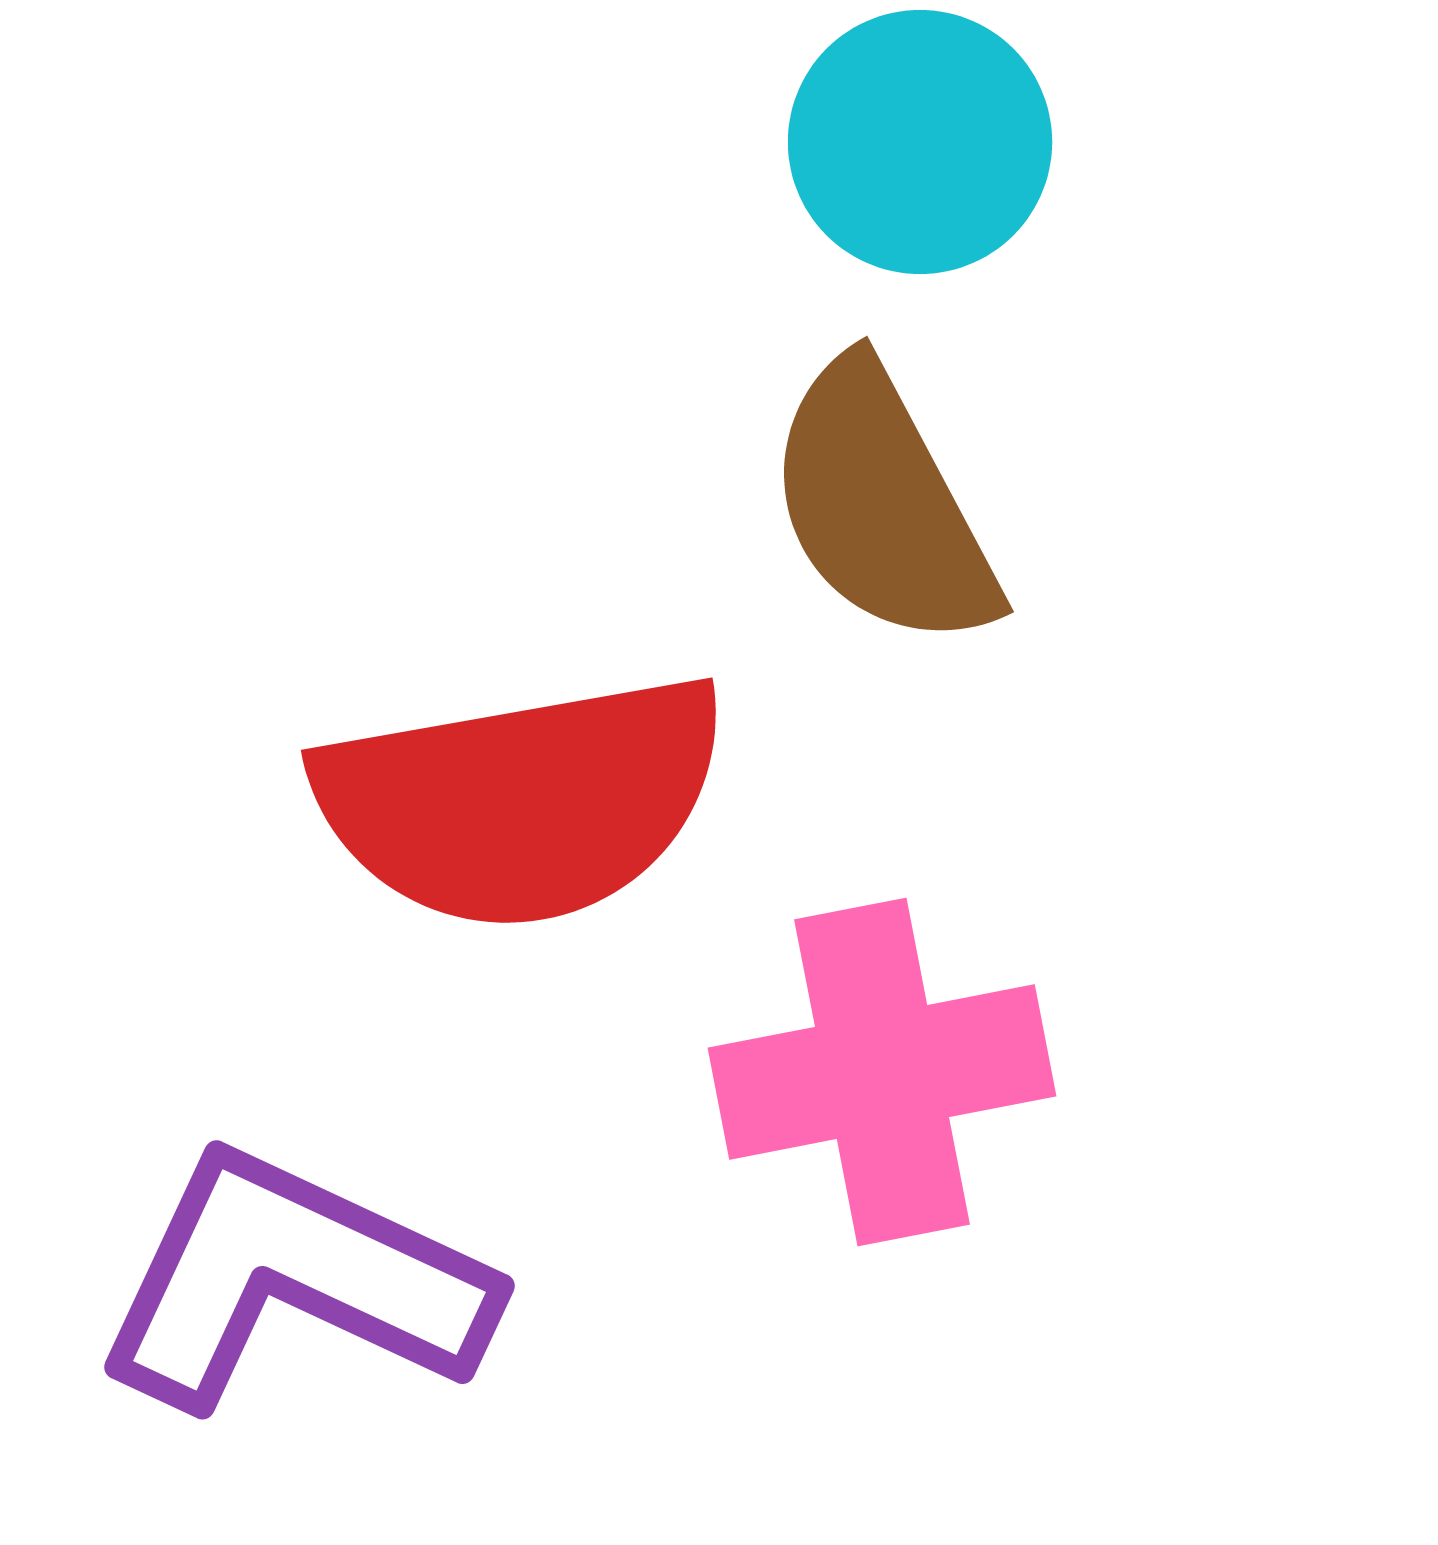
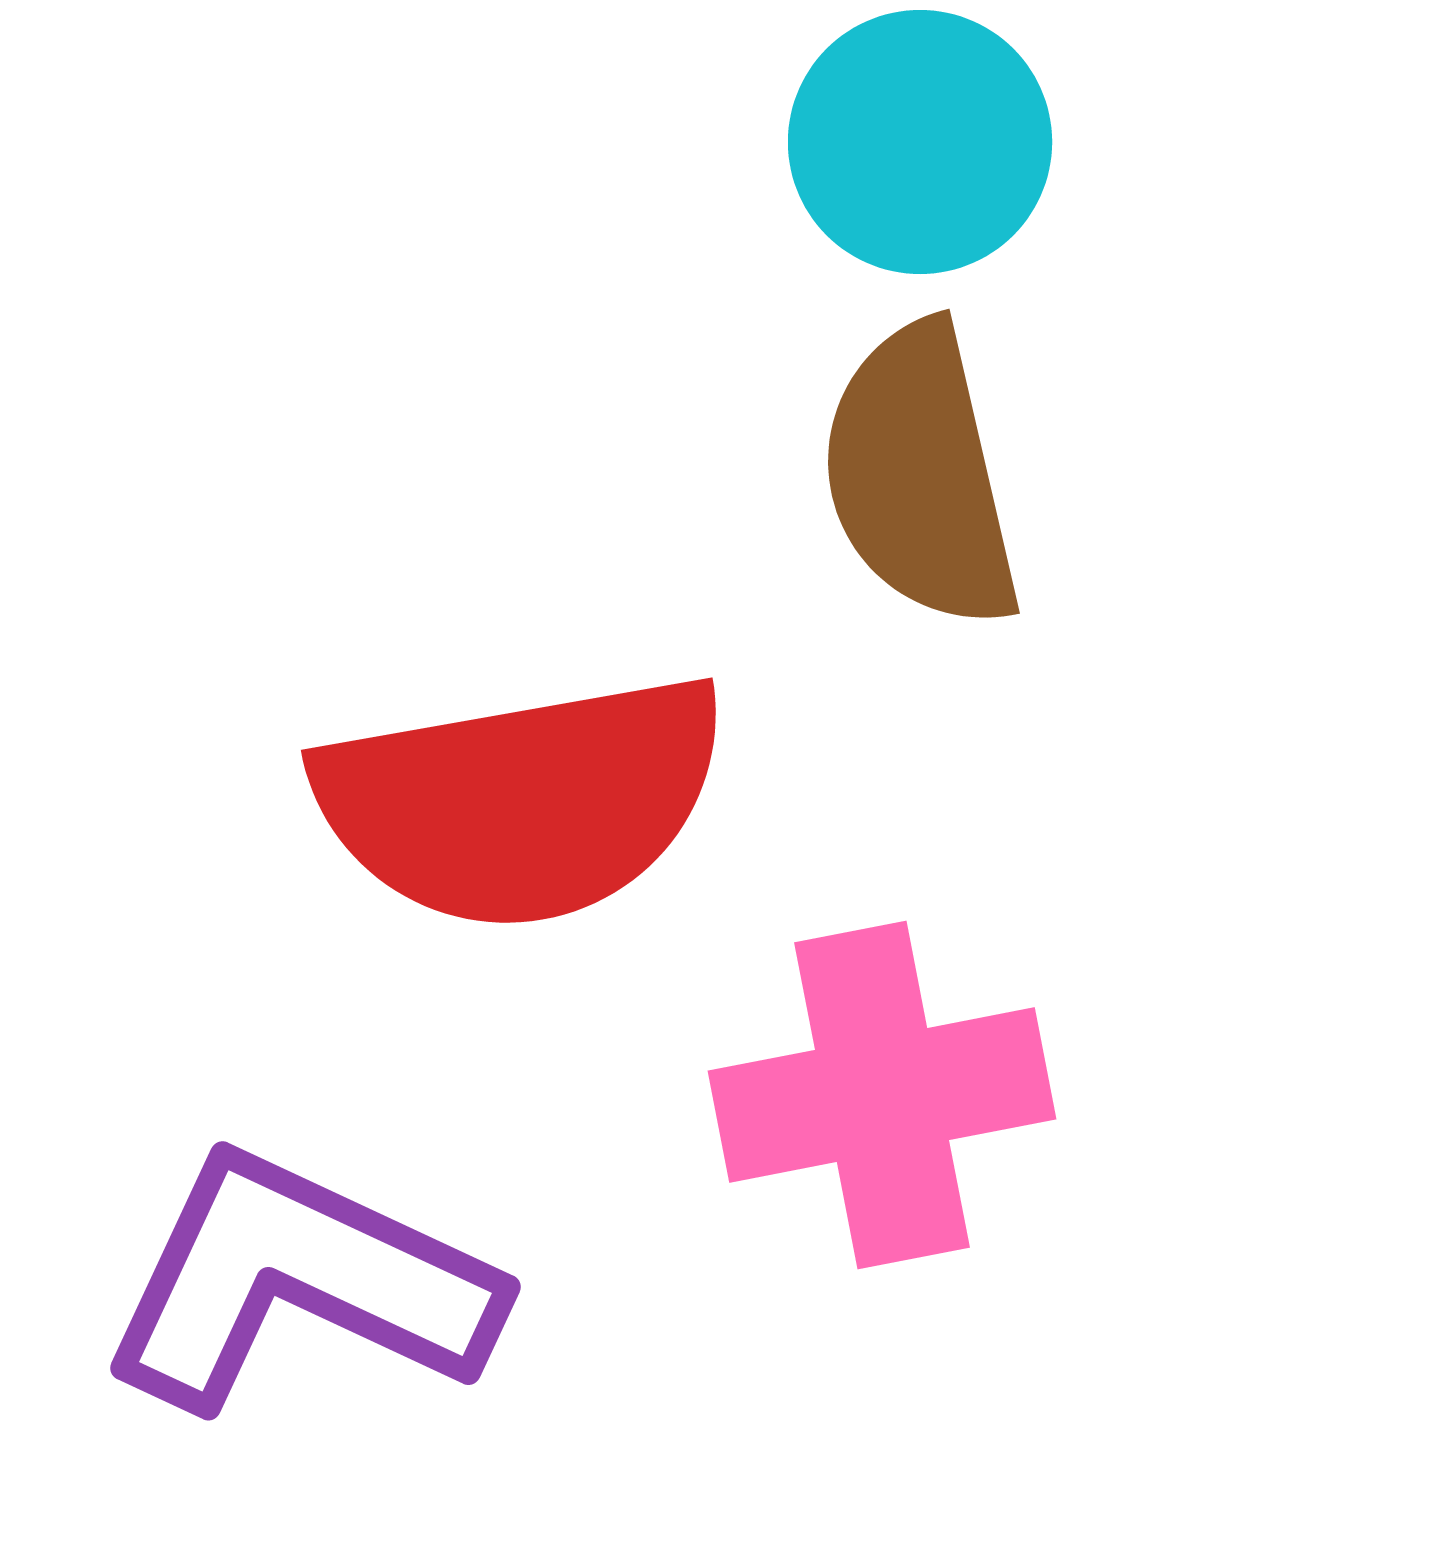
brown semicircle: moved 38 px right, 29 px up; rotated 15 degrees clockwise
pink cross: moved 23 px down
purple L-shape: moved 6 px right, 1 px down
